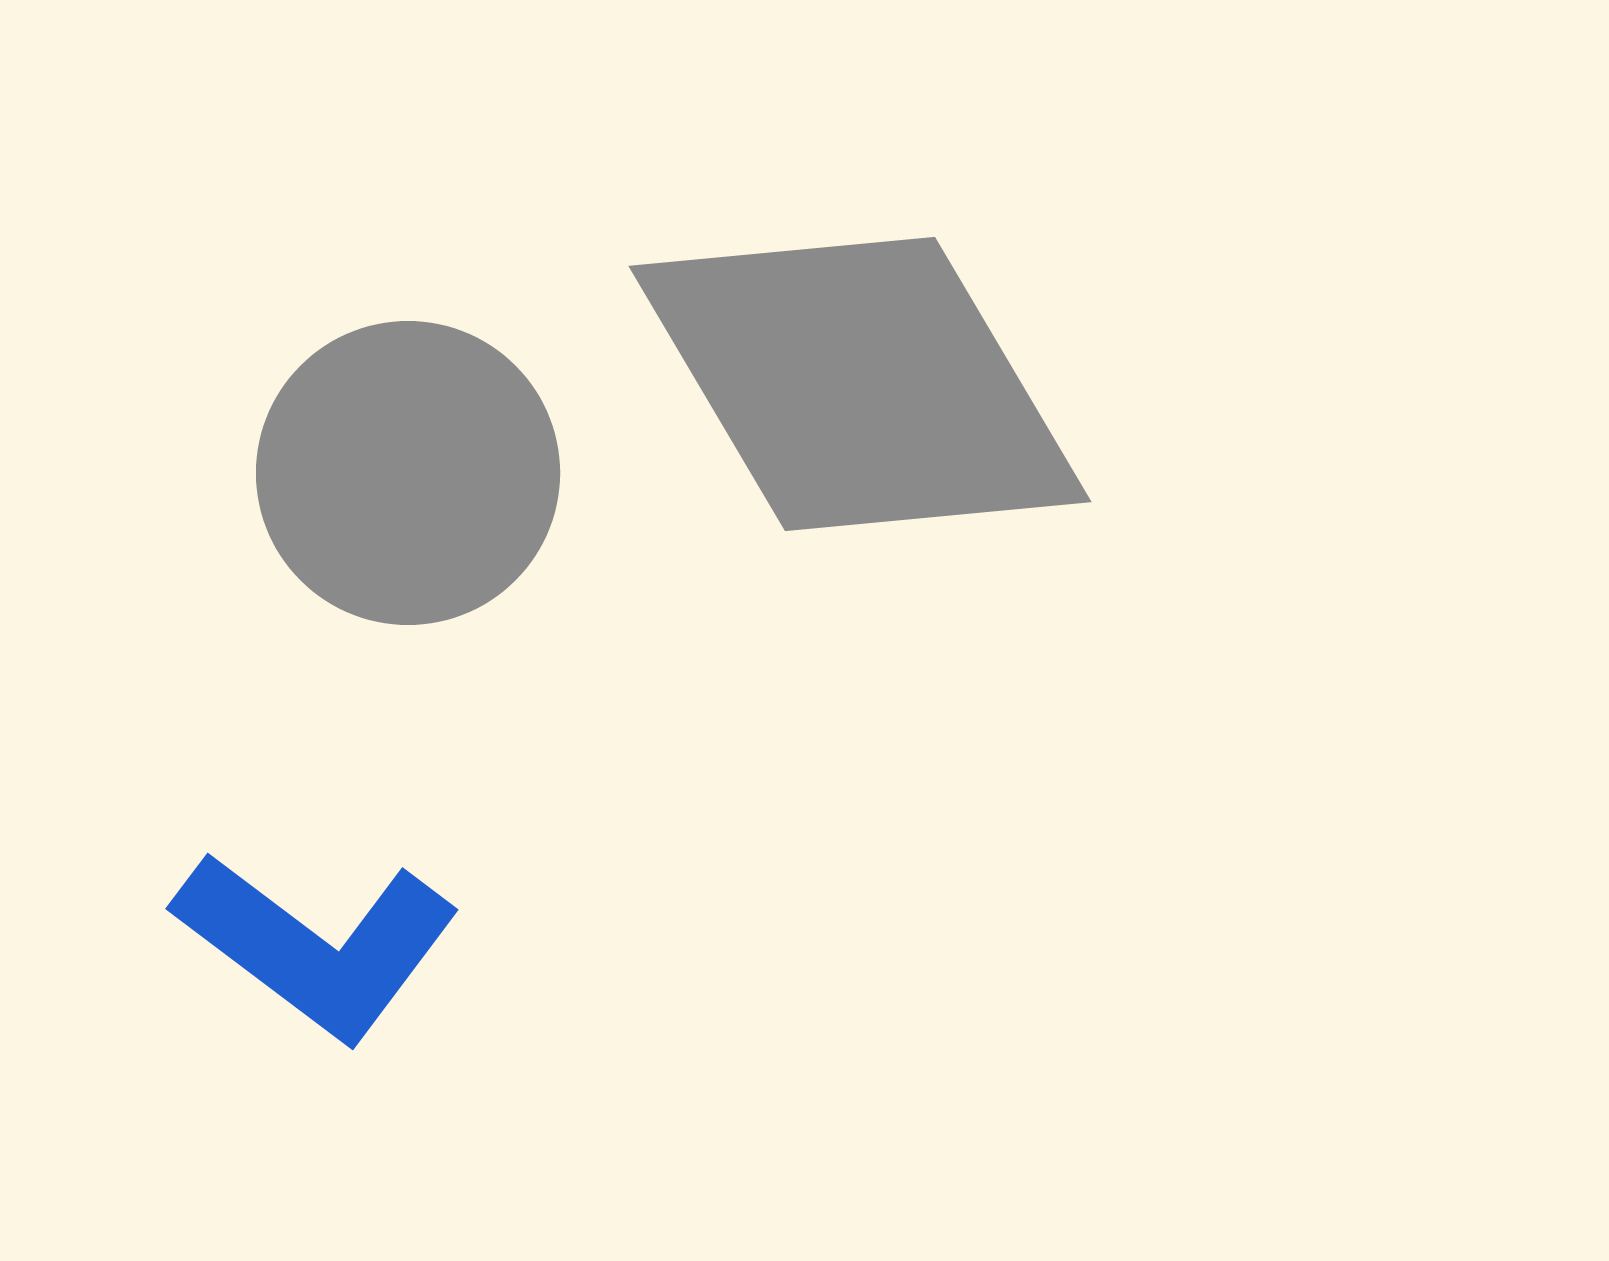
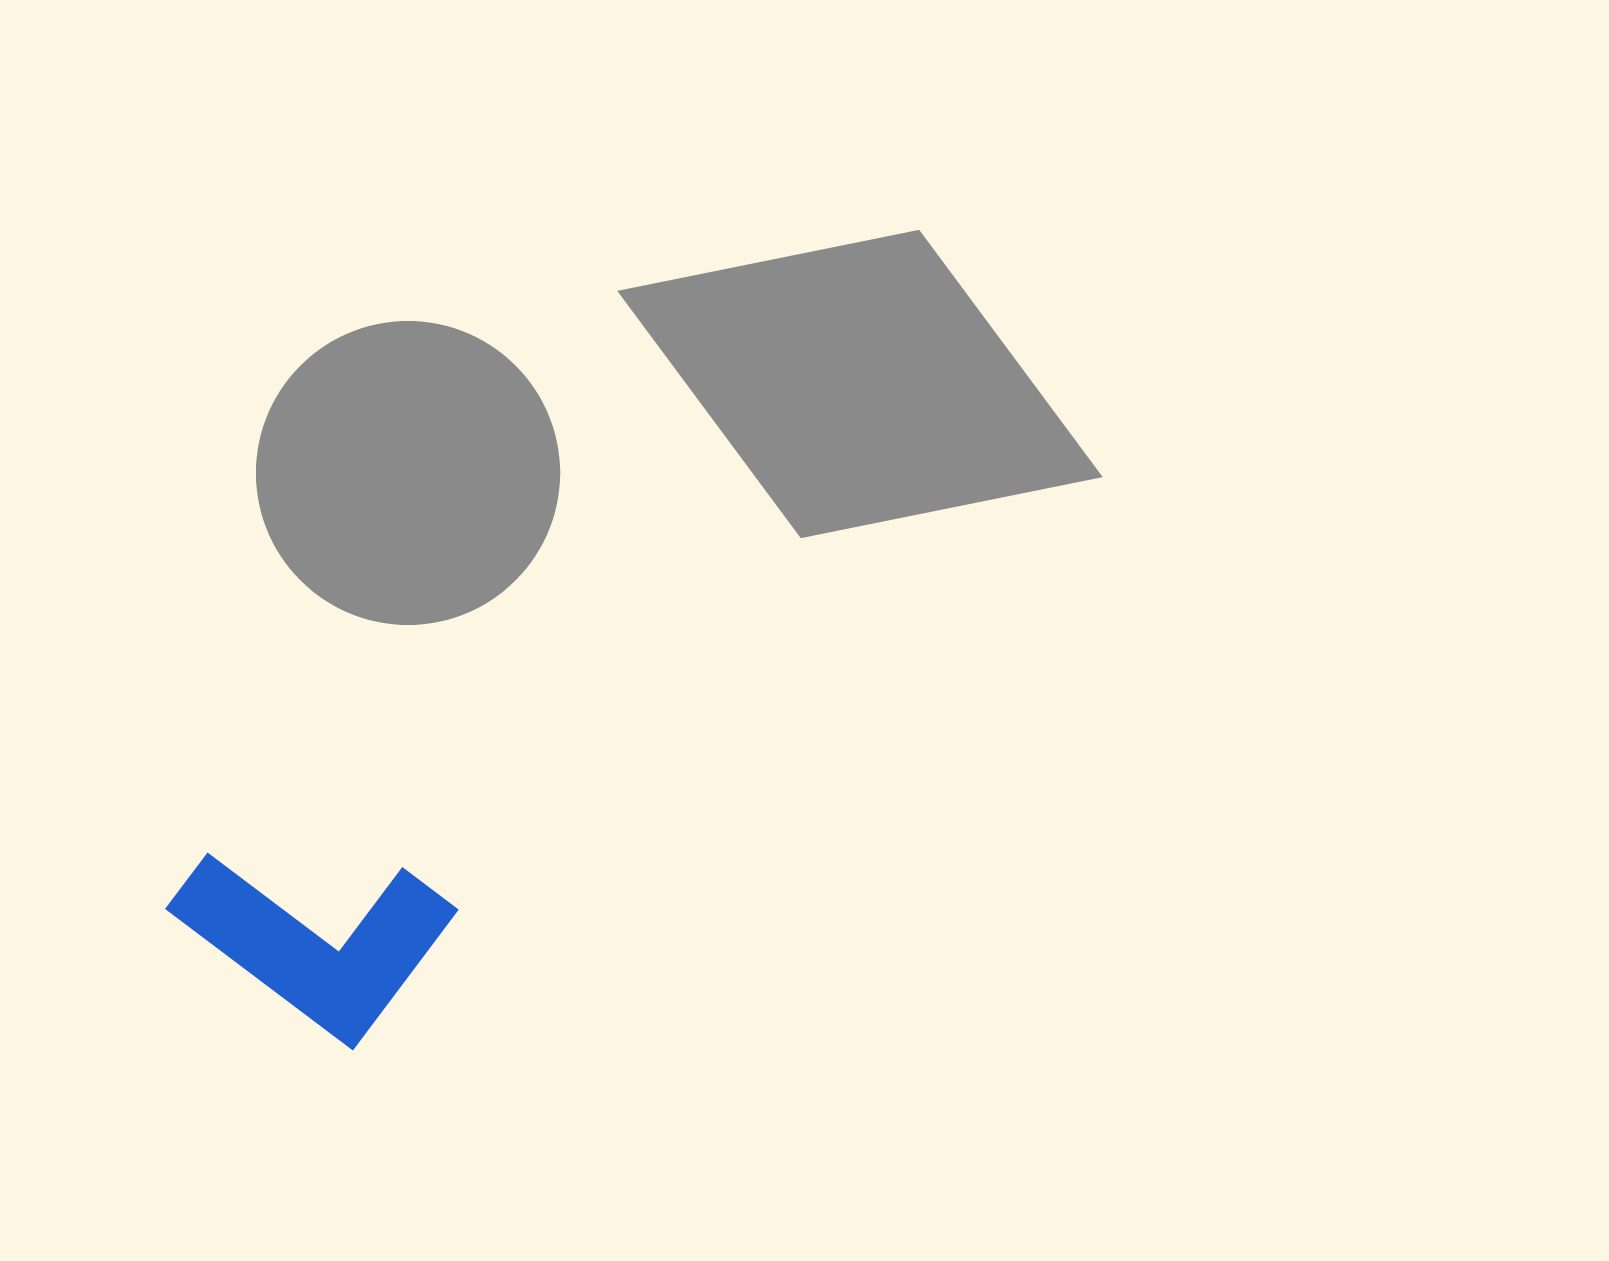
gray diamond: rotated 6 degrees counterclockwise
